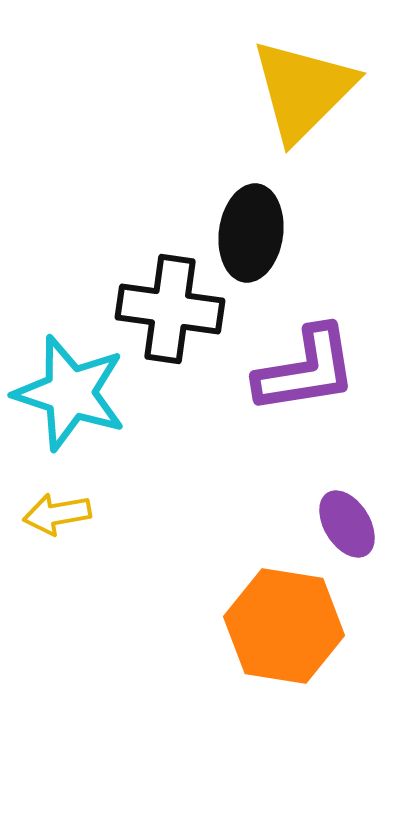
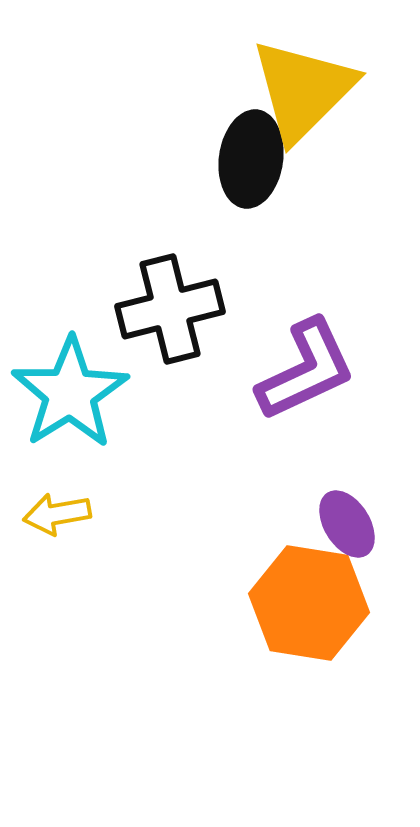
black ellipse: moved 74 px up
black cross: rotated 22 degrees counterclockwise
purple L-shape: rotated 16 degrees counterclockwise
cyan star: rotated 22 degrees clockwise
orange hexagon: moved 25 px right, 23 px up
